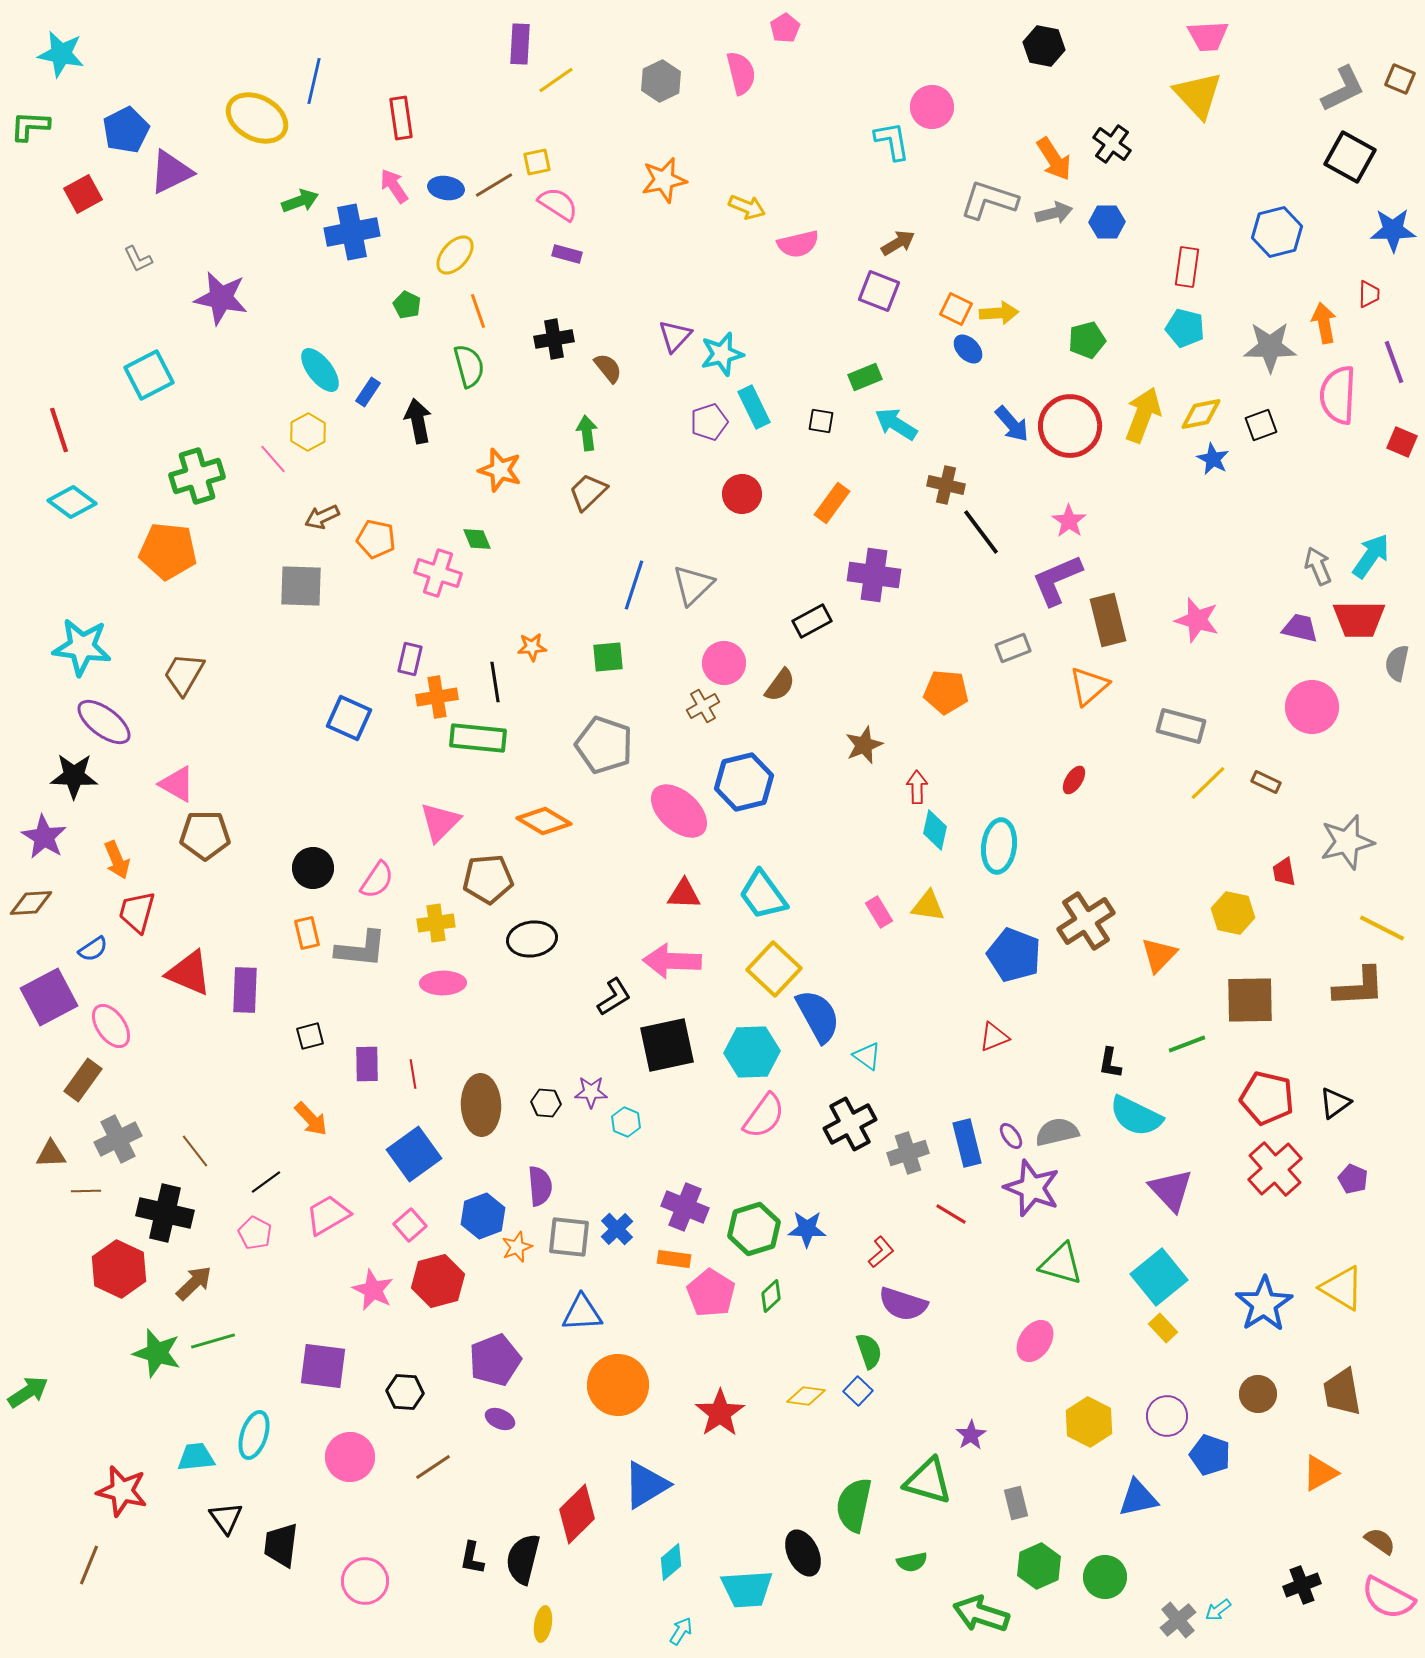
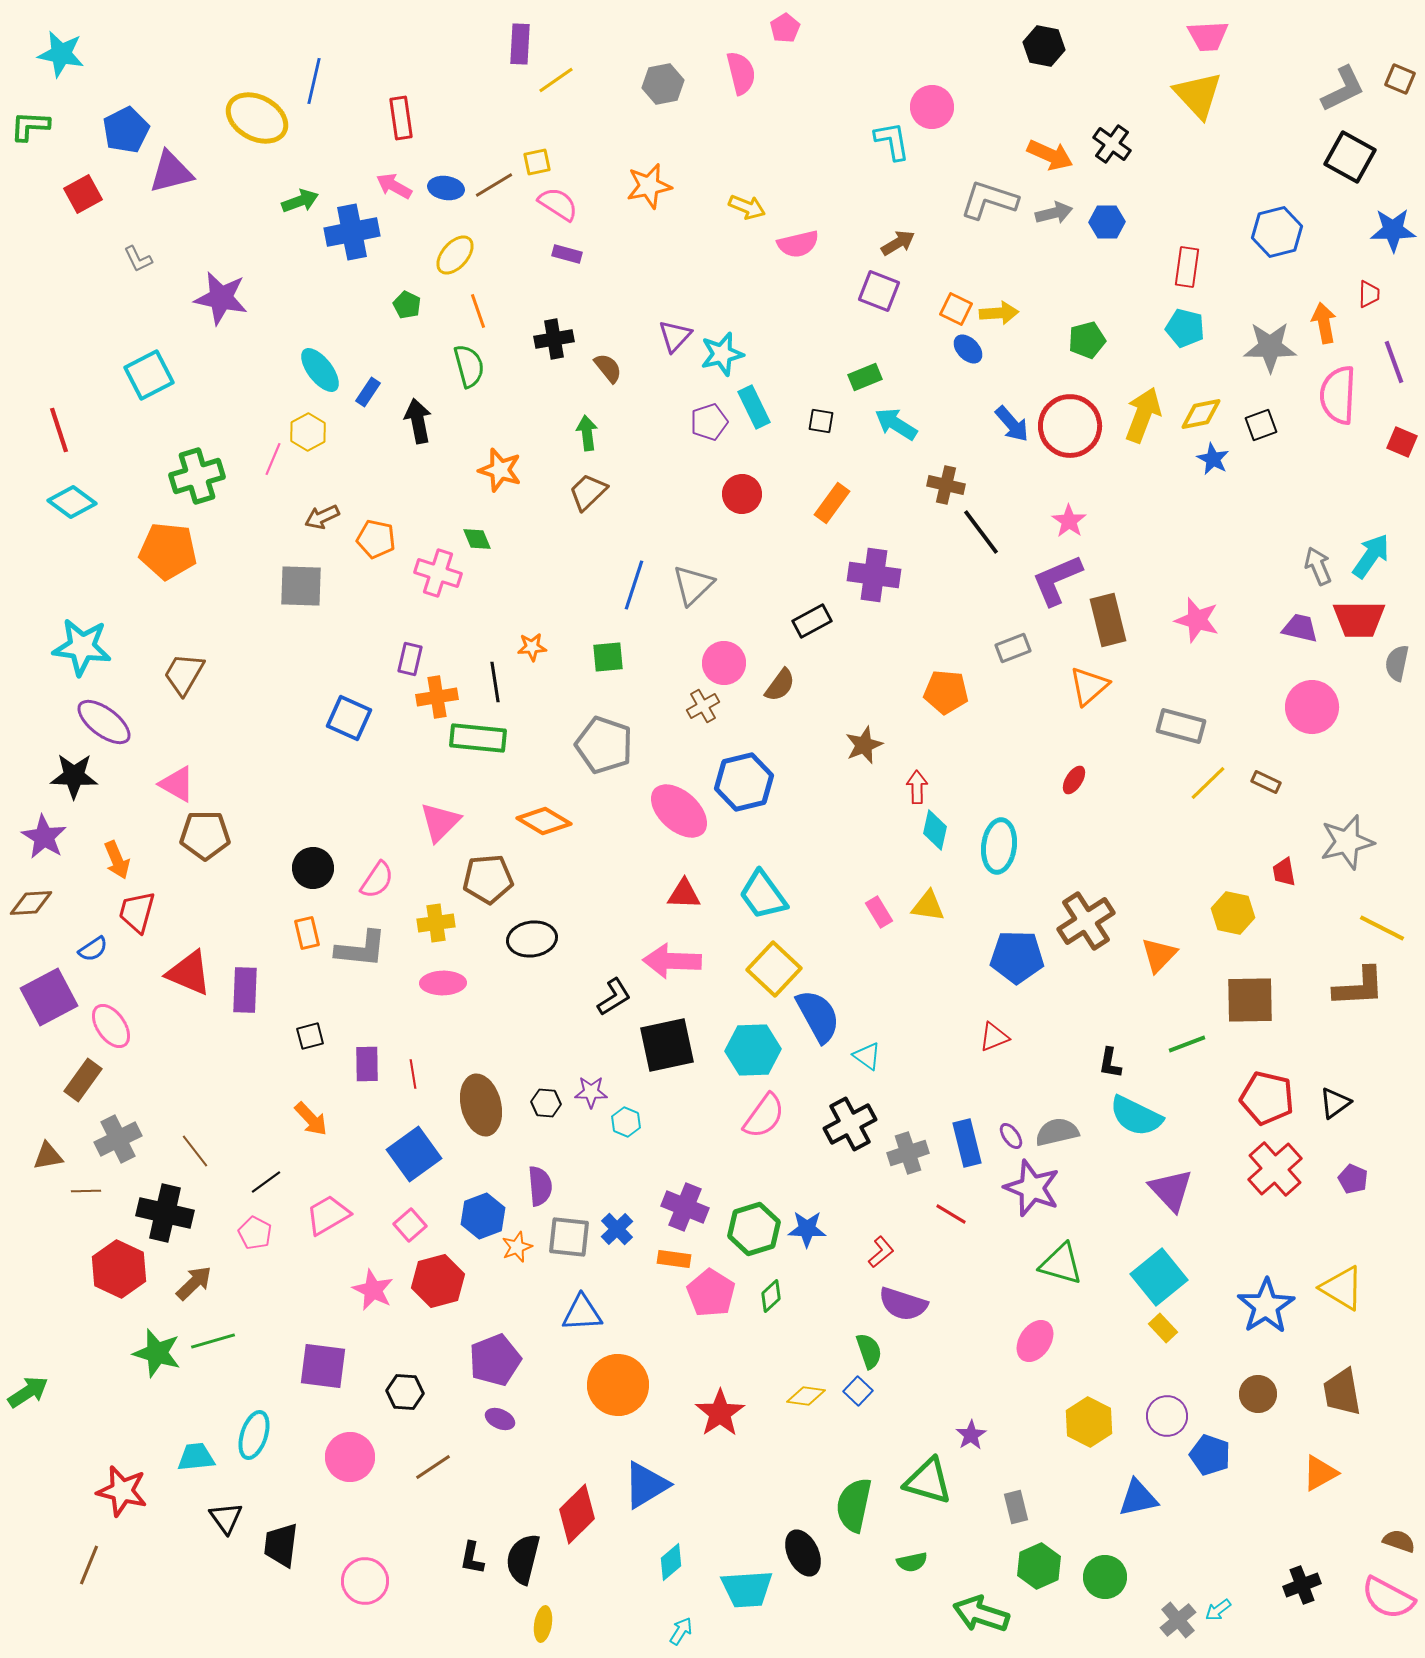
gray hexagon at (661, 81): moved 2 px right, 3 px down; rotated 15 degrees clockwise
orange arrow at (1054, 159): moved 4 px left, 4 px up; rotated 33 degrees counterclockwise
purple triangle at (171, 172): rotated 12 degrees clockwise
orange star at (664, 180): moved 15 px left, 6 px down
pink arrow at (394, 186): rotated 27 degrees counterclockwise
pink line at (273, 459): rotated 64 degrees clockwise
blue pentagon at (1014, 955): moved 3 px right, 2 px down; rotated 20 degrees counterclockwise
cyan hexagon at (752, 1052): moved 1 px right, 2 px up
brown ellipse at (481, 1105): rotated 12 degrees counterclockwise
brown triangle at (51, 1154): moved 3 px left, 2 px down; rotated 8 degrees counterclockwise
blue star at (1264, 1304): moved 2 px right, 2 px down
gray rectangle at (1016, 1503): moved 4 px down
brown semicircle at (1380, 1541): moved 19 px right; rotated 16 degrees counterclockwise
